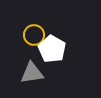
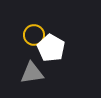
white pentagon: moved 1 px left, 1 px up
